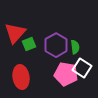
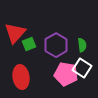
green semicircle: moved 7 px right, 2 px up
